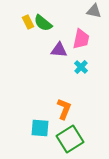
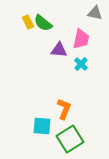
gray triangle: moved 1 px right, 2 px down
cyan cross: moved 3 px up
cyan square: moved 2 px right, 2 px up
